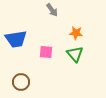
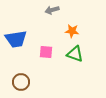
gray arrow: rotated 112 degrees clockwise
orange star: moved 4 px left, 2 px up
green triangle: rotated 30 degrees counterclockwise
